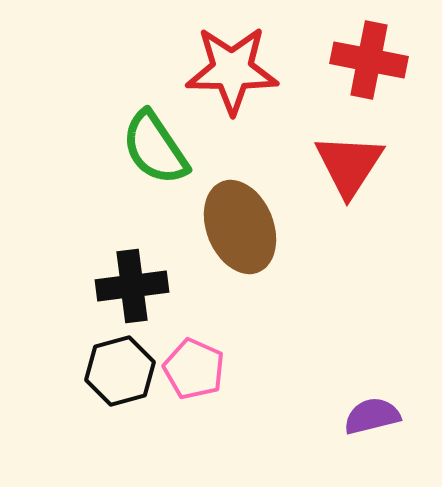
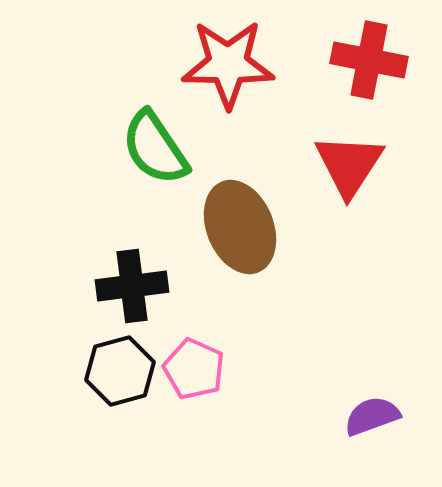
red star: moved 4 px left, 6 px up
purple semicircle: rotated 6 degrees counterclockwise
